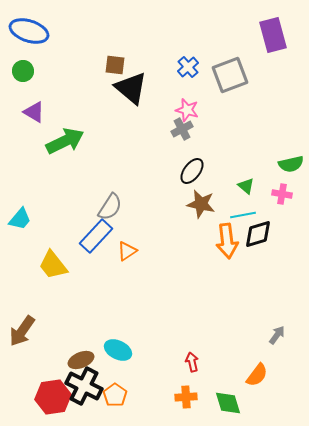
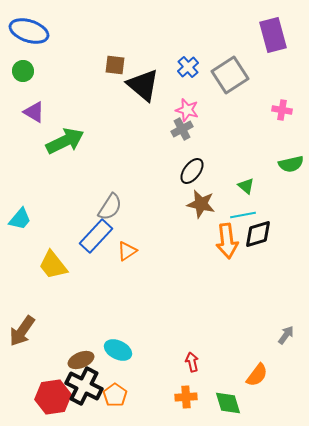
gray square: rotated 12 degrees counterclockwise
black triangle: moved 12 px right, 3 px up
pink cross: moved 84 px up
gray arrow: moved 9 px right
